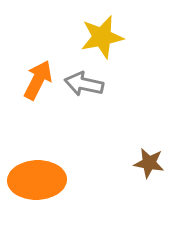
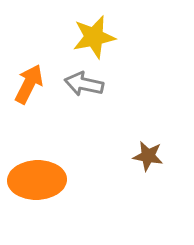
yellow star: moved 8 px left
orange arrow: moved 9 px left, 4 px down
brown star: moved 1 px left, 7 px up
